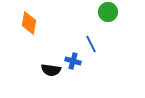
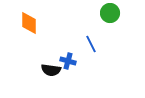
green circle: moved 2 px right, 1 px down
orange diamond: rotated 10 degrees counterclockwise
blue cross: moved 5 px left
